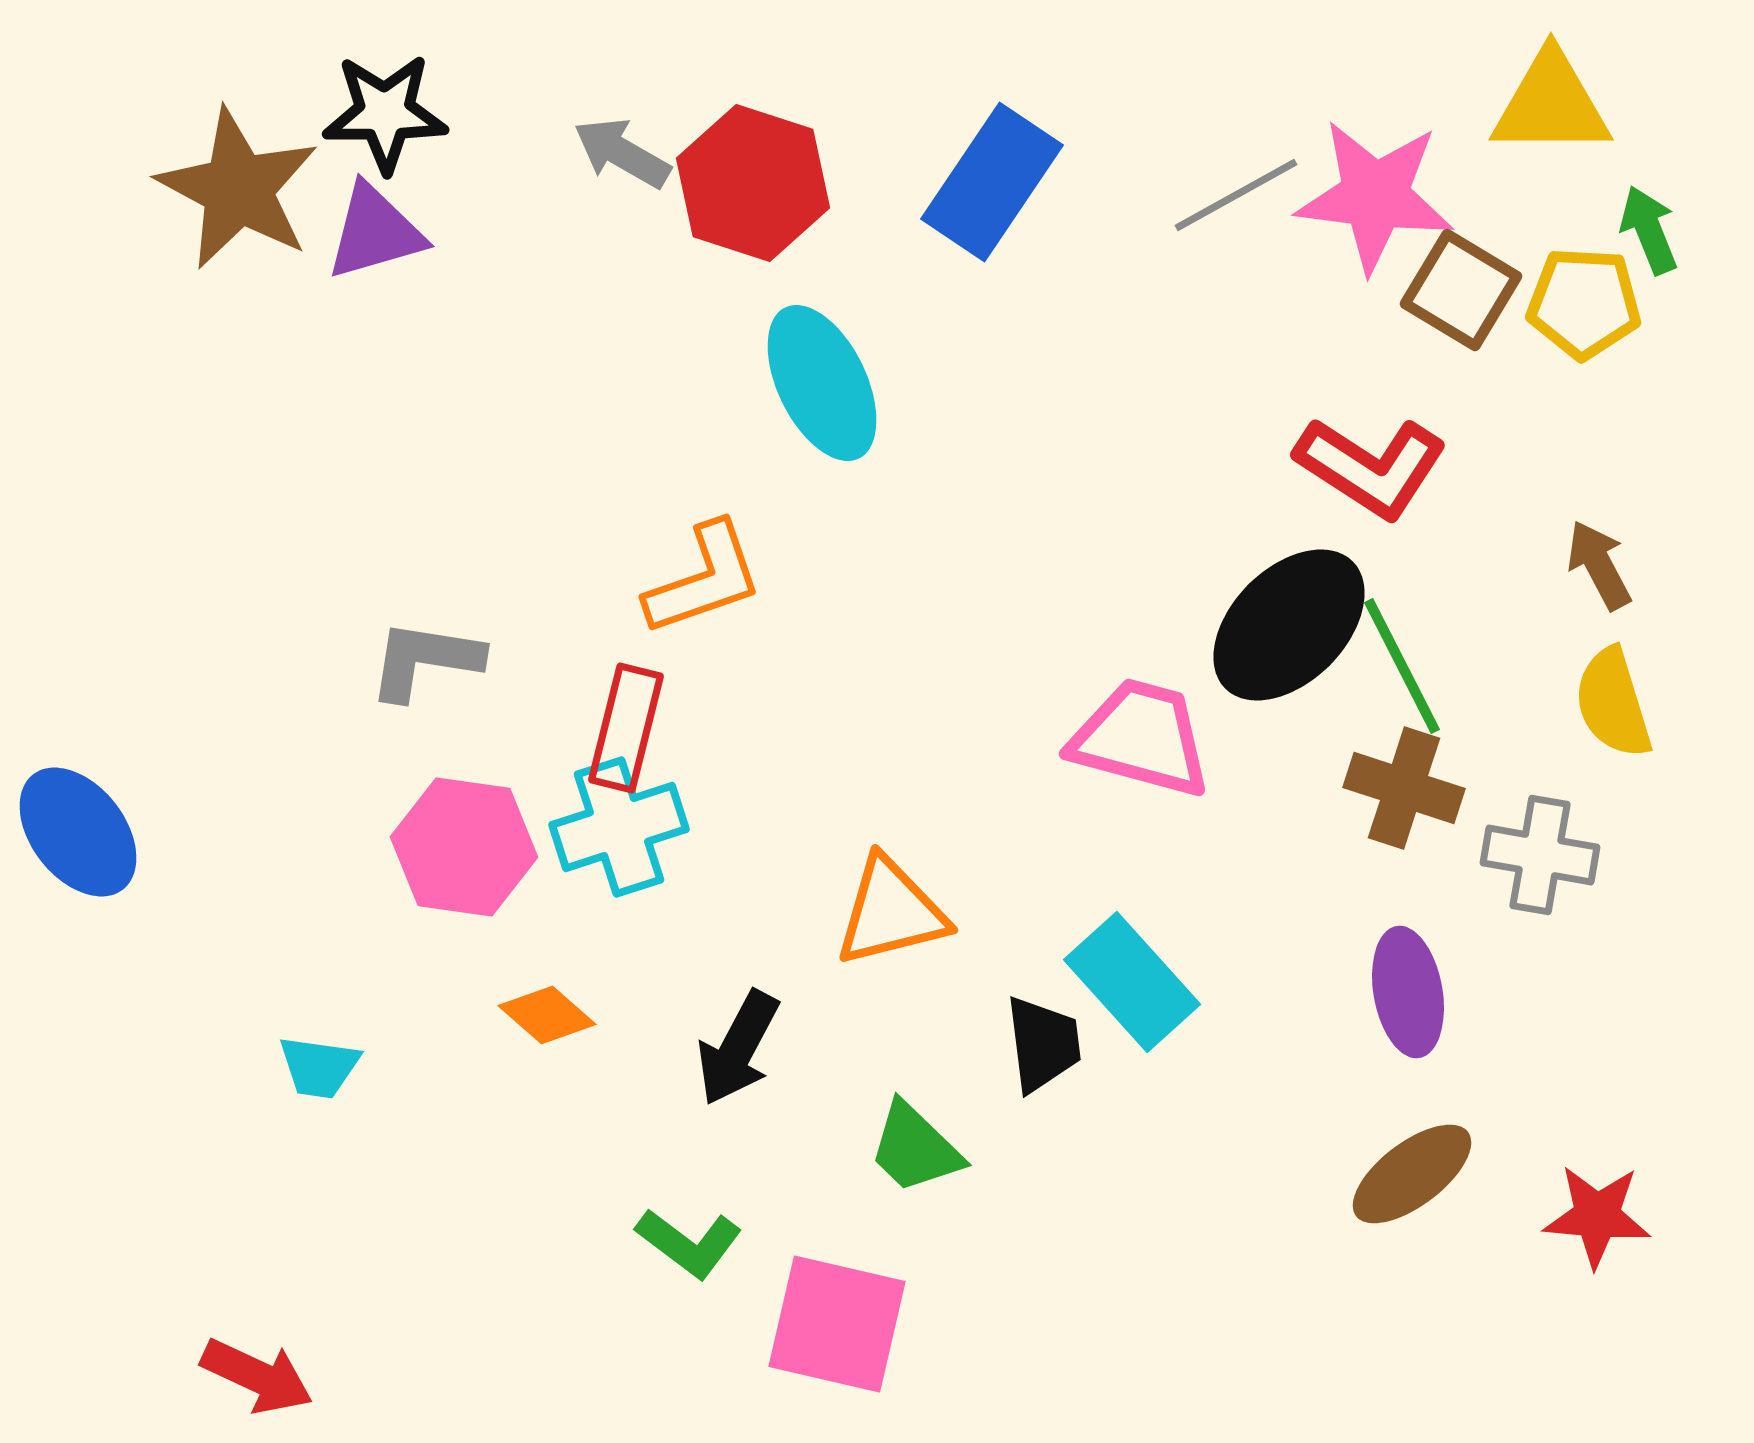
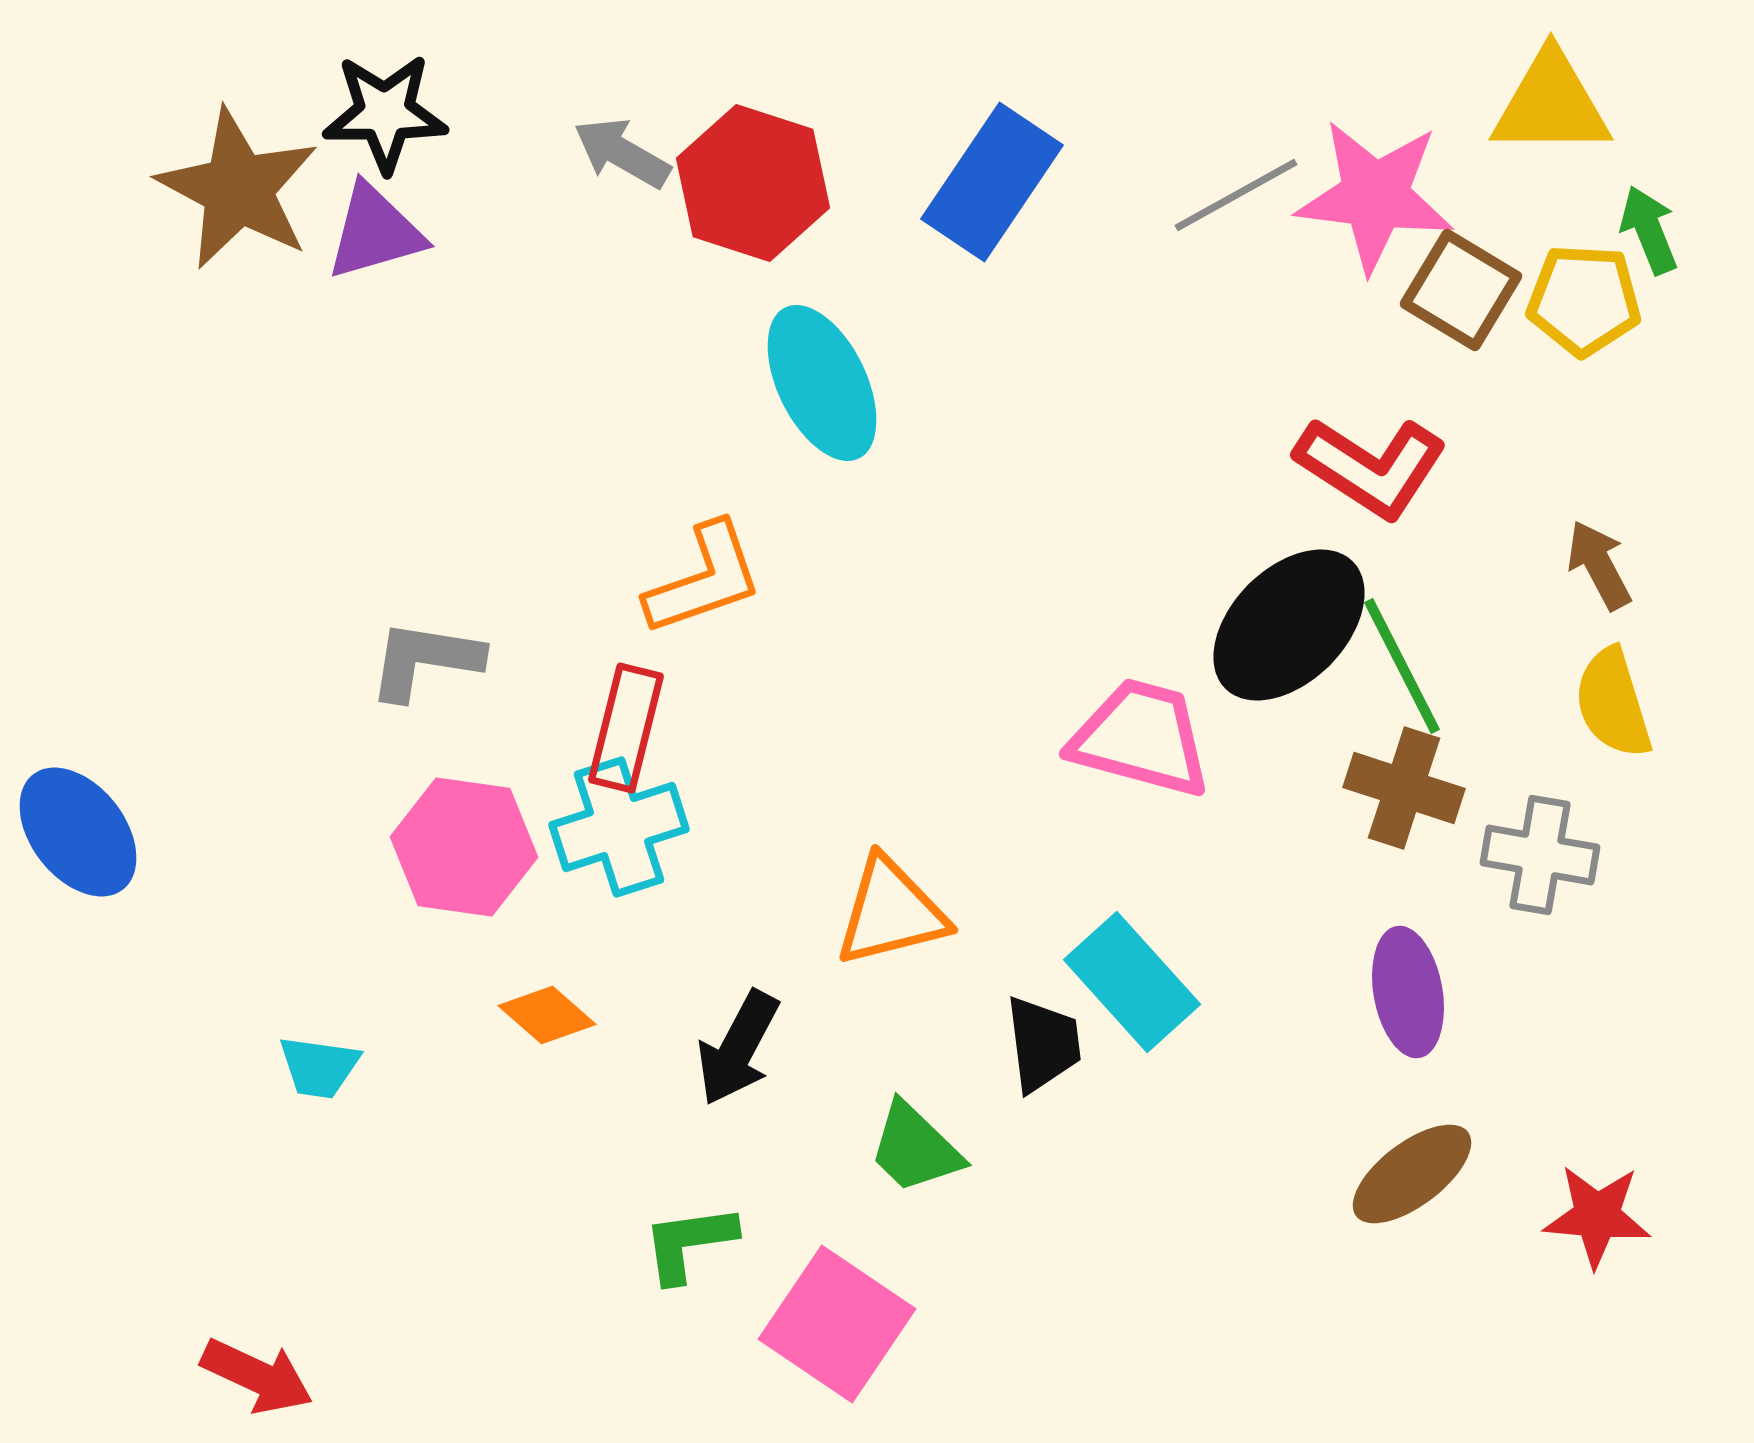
yellow pentagon: moved 3 px up
green L-shape: rotated 135 degrees clockwise
pink square: rotated 21 degrees clockwise
